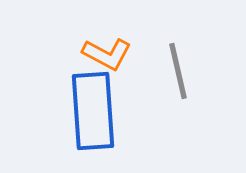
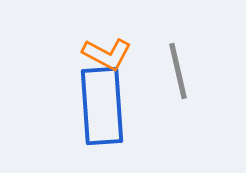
blue rectangle: moved 9 px right, 5 px up
